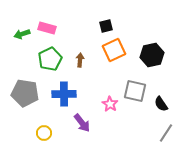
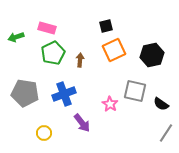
green arrow: moved 6 px left, 3 px down
green pentagon: moved 3 px right, 6 px up
blue cross: rotated 20 degrees counterclockwise
black semicircle: rotated 21 degrees counterclockwise
